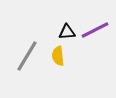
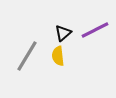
black triangle: moved 4 px left, 1 px down; rotated 36 degrees counterclockwise
